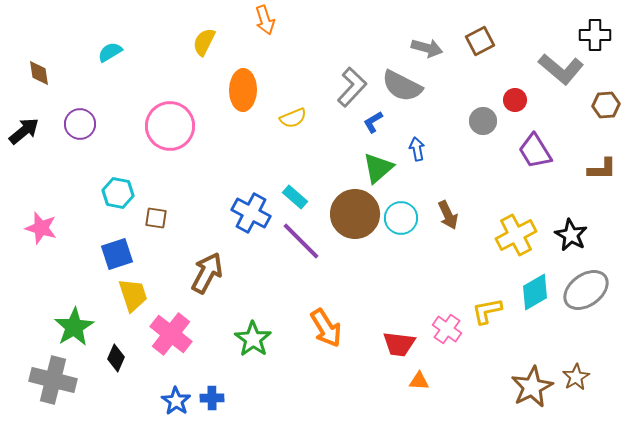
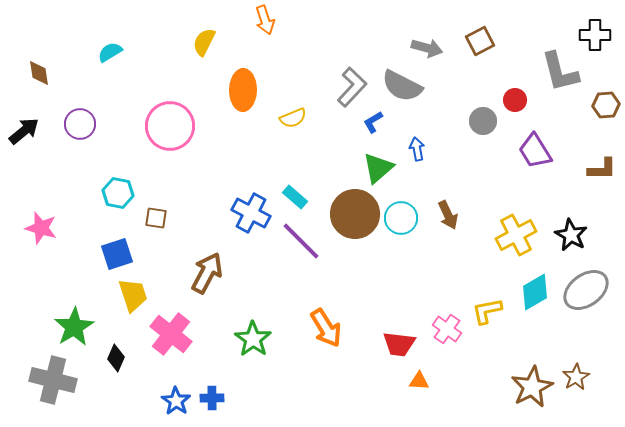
gray L-shape at (561, 69): moved 1 px left, 3 px down; rotated 36 degrees clockwise
